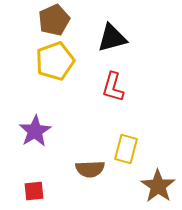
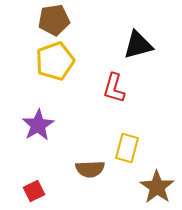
brown pentagon: rotated 16 degrees clockwise
black triangle: moved 26 px right, 7 px down
red L-shape: moved 1 px right, 1 px down
purple star: moved 3 px right, 6 px up
yellow rectangle: moved 1 px right, 1 px up
brown star: moved 1 px left, 1 px down
red square: rotated 20 degrees counterclockwise
